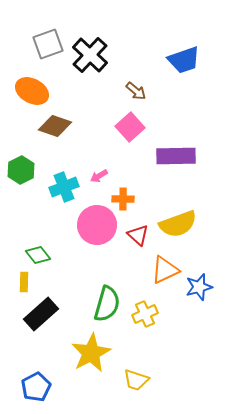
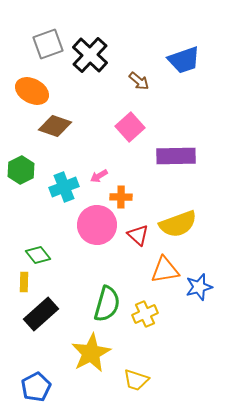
brown arrow: moved 3 px right, 10 px up
orange cross: moved 2 px left, 2 px up
orange triangle: rotated 16 degrees clockwise
